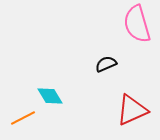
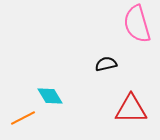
black semicircle: rotated 10 degrees clockwise
red triangle: moved 1 px left, 1 px up; rotated 24 degrees clockwise
